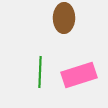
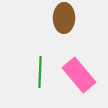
pink rectangle: rotated 68 degrees clockwise
